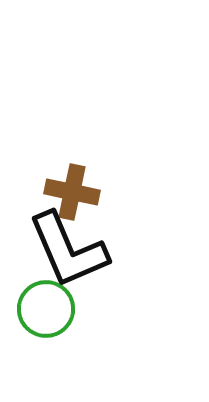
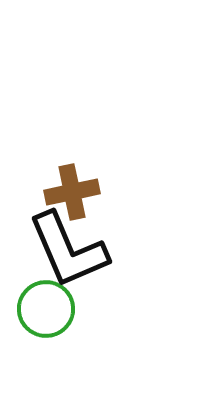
brown cross: rotated 24 degrees counterclockwise
